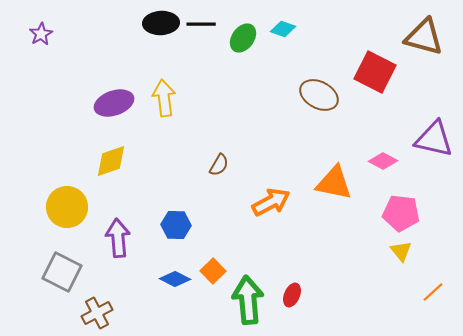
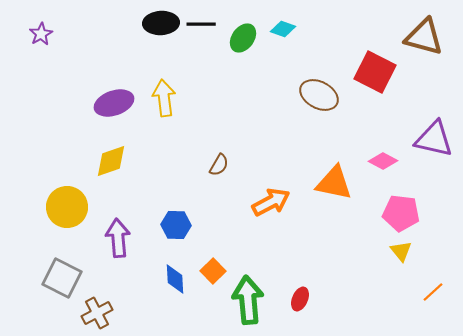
gray square: moved 6 px down
blue diamond: rotated 60 degrees clockwise
red ellipse: moved 8 px right, 4 px down
